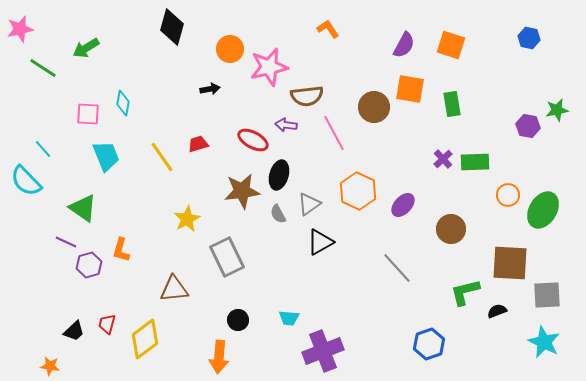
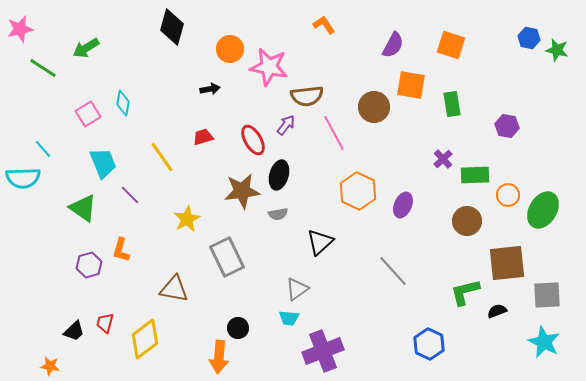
orange L-shape at (328, 29): moved 4 px left, 4 px up
purple semicircle at (404, 45): moved 11 px left
pink star at (269, 67): rotated 24 degrees clockwise
orange square at (410, 89): moved 1 px right, 4 px up
green star at (557, 110): moved 60 px up; rotated 25 degrees clockwise
pink square at (88, 114): rotated 35 degrees counterclockwise
purple arrow at (286, 125): rotated 120 degrees clockwise
purple hexagon at (528, 126): moved 21 px left
red ellipse at (253, 140): rotated 32 degrees clockwise
red trapezoid at (198, 144): moved 5 px right, 7 px up
cyan trapezoid at (106, 156): moved 3 px left, 7 px down
green rectangle at (475, 162): moved 13 px down
cyan semicircle at (26, 181): moved 3 px left, 3 px up; rotated 48 degrees counterclockwise
gray triangle at (309, 204): moved 12 px left, 85 px down
purple ellipse at (403, 205): rotated 20 degrees counterclockwise
gray semicircle at (278, 214): rotated 72 degrees counterclockwise
brown circle at (451, 229): moved 16 px right, 8 px up
purple line at (66, 242): moved 64 px right, 47 px up; rotated 20 degrees clockwise
black triangle at (320, 242): rotated 12 degrees counterclockwise
brown square at (510, 263): moved 3 px left; rotated 9 degrees counterclockwise
gray line at (397, 268): moved 4 px left, 3 px down
brown triangle at (174, 289): rotated 16 degrees clockwise
black circle at (238, 320): moved 8 px down
red trapezoid at (107, 324): moved 2 px left, 1 px up
blue hexagon at (429, 344): rotated 16 degrees counterclockwise
